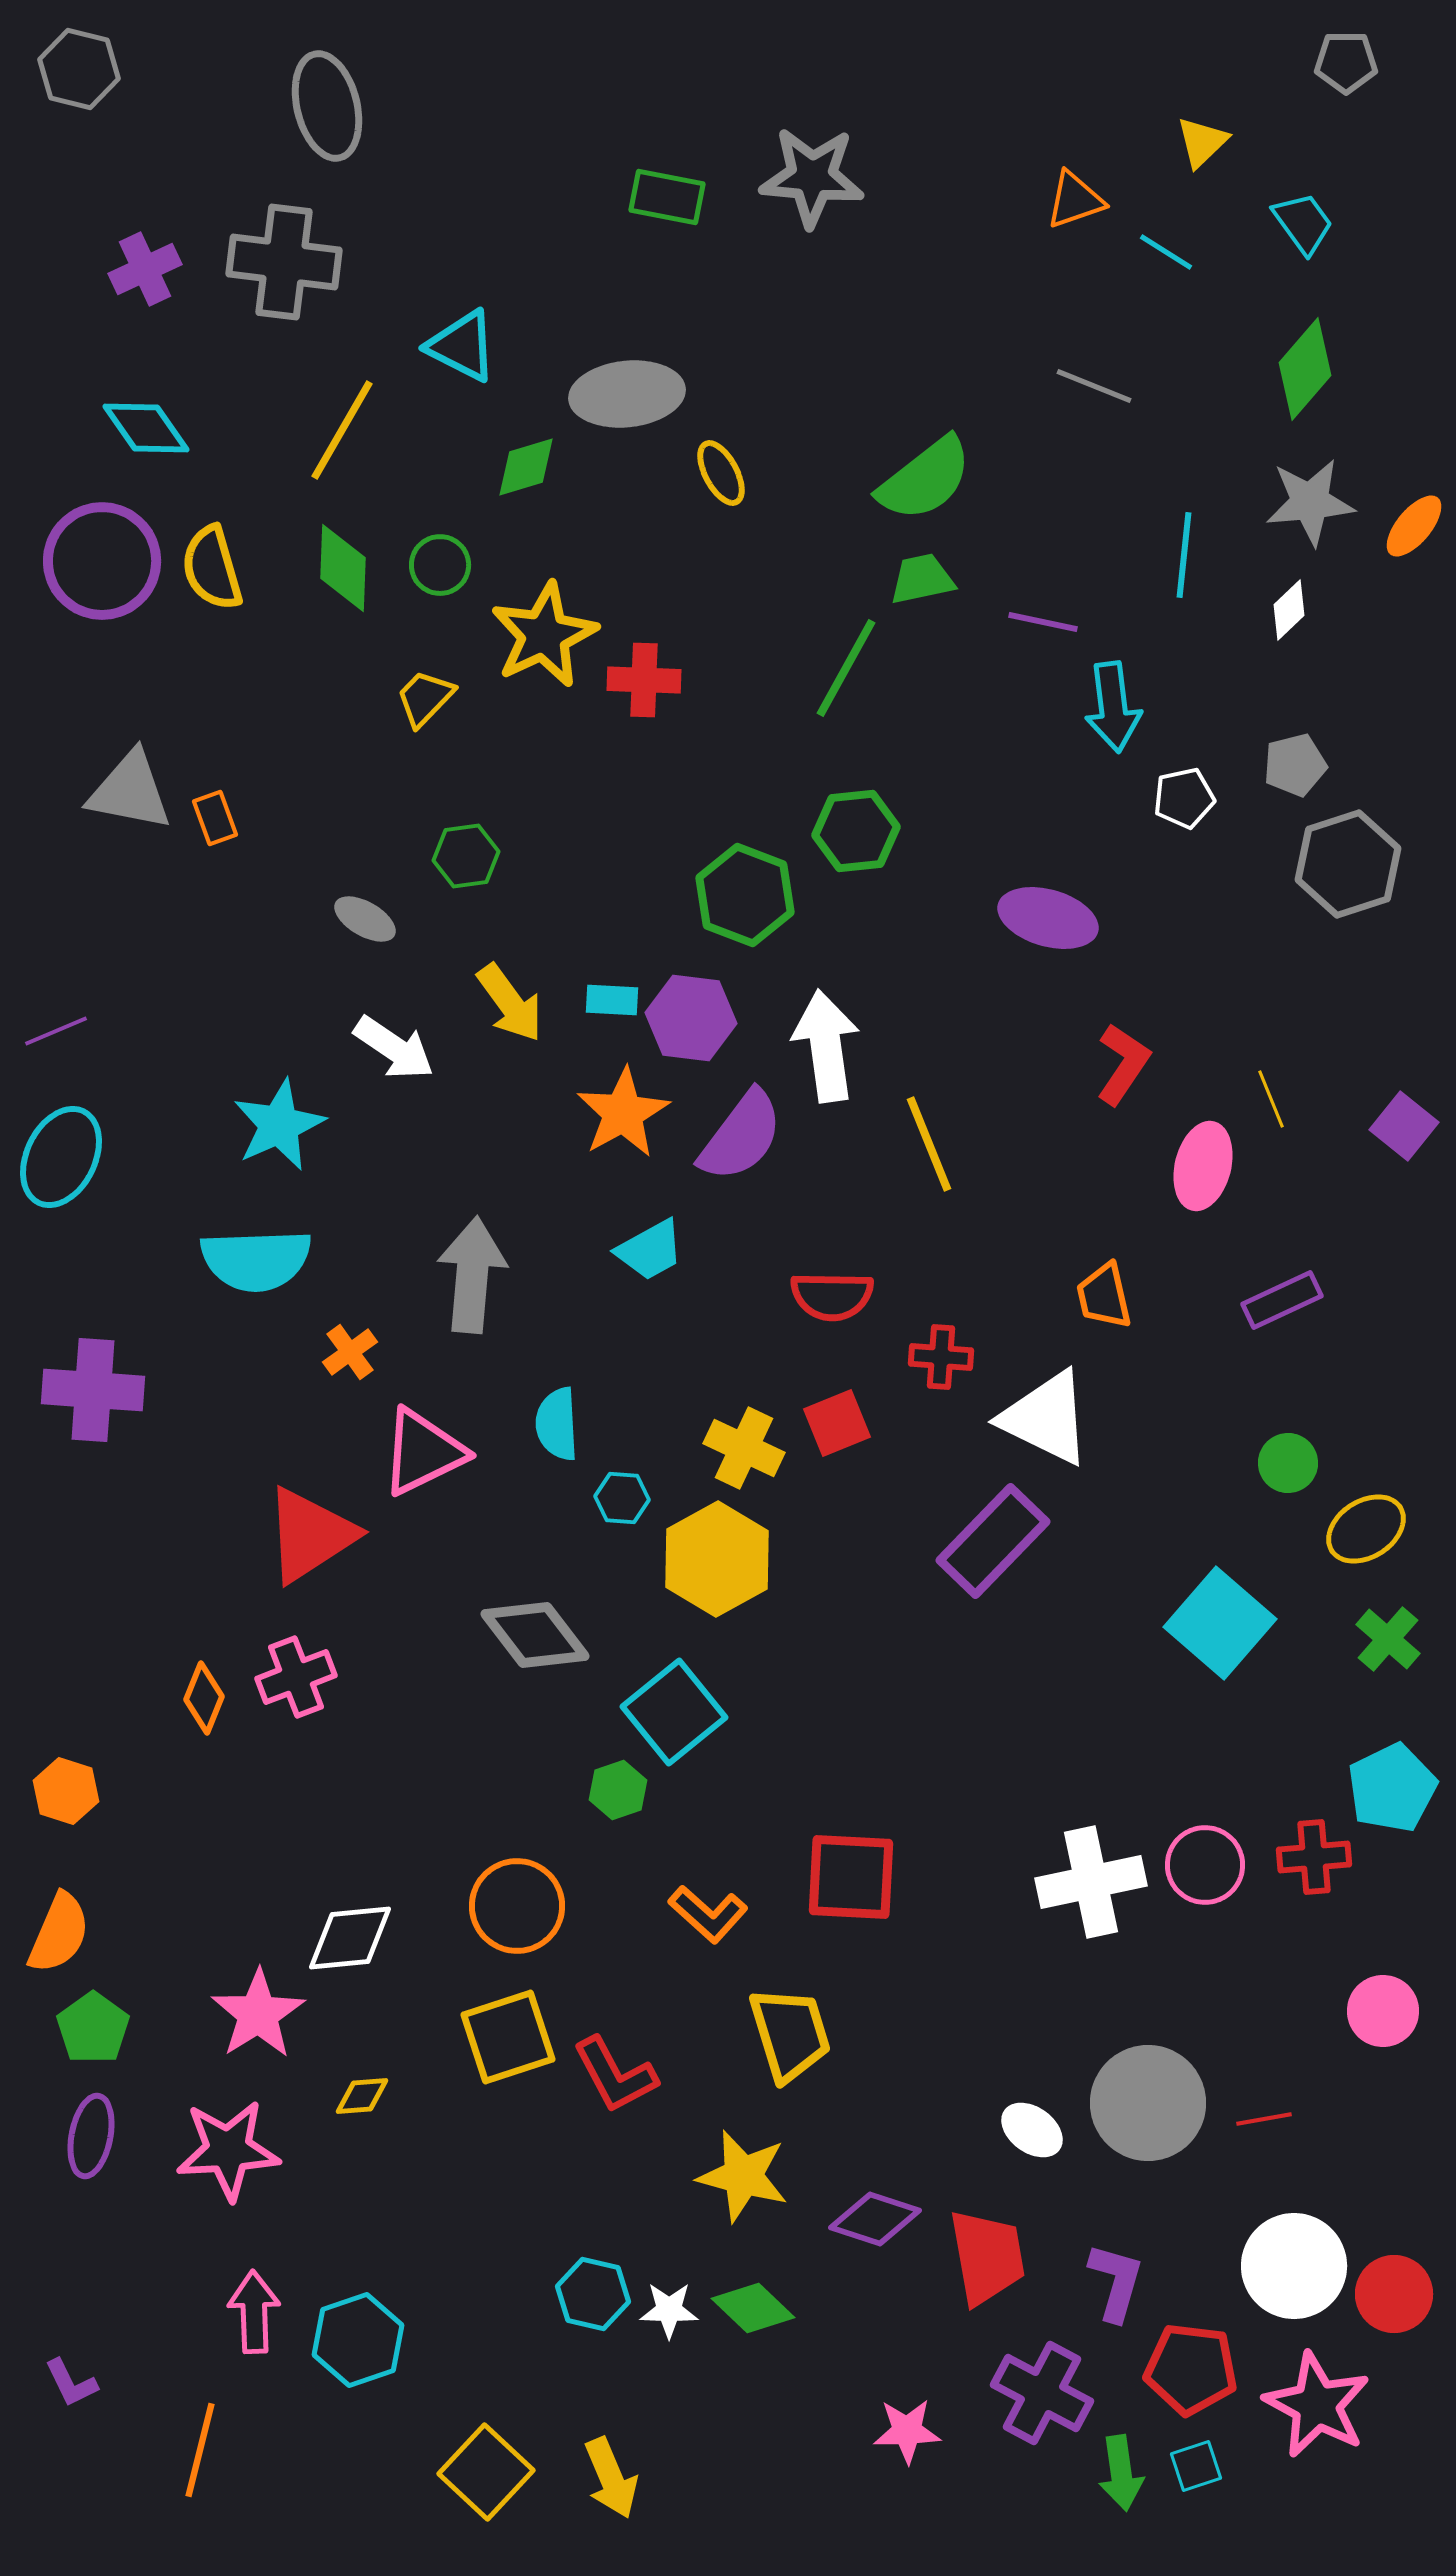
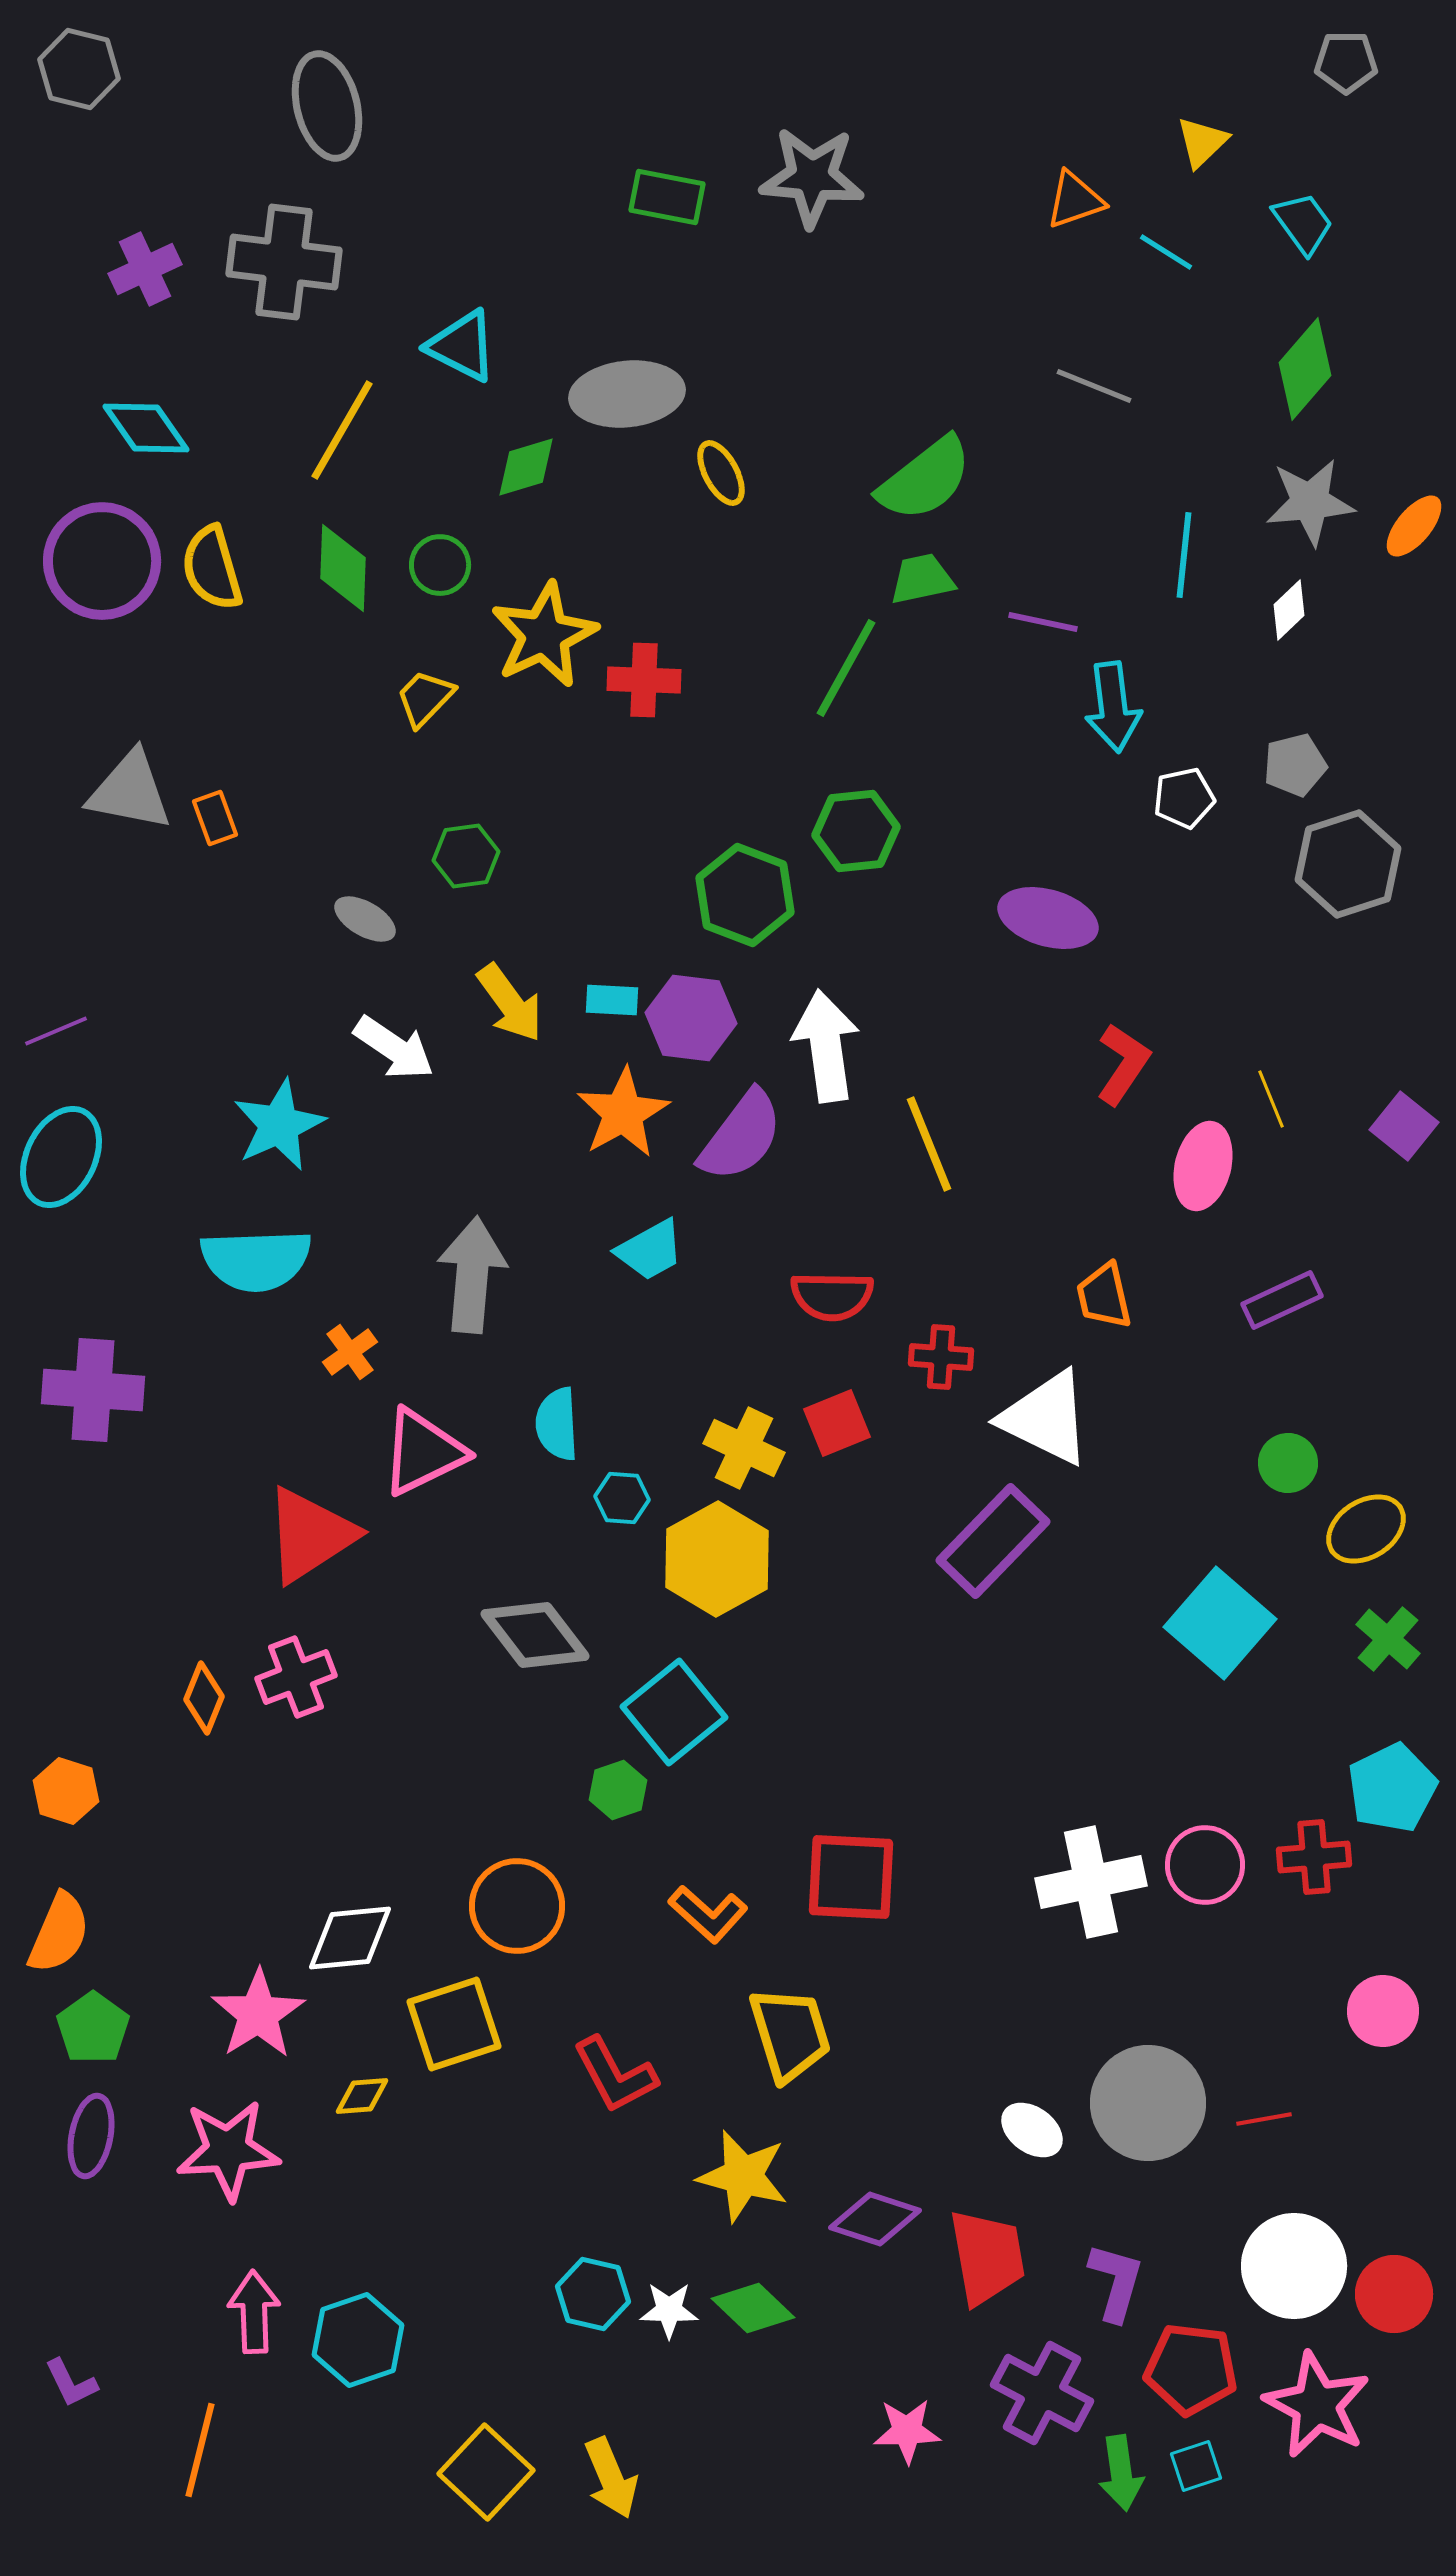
yellow square at (508, 2037): moved 54 px left, 13 px up
